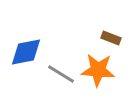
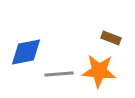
orange star: moved 1 px right, 1 px down
gray line: moved 2 px left; rotated 36 degrees counterclockwise
